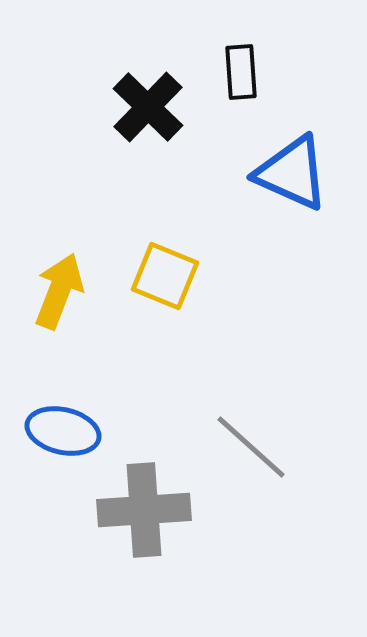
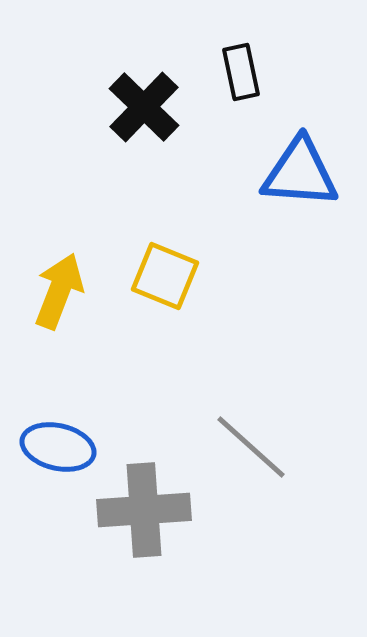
black rectangle: rotated 8 degrees counterclockwise
black cross: moved 4 px left
blue triangle: moved 8 px right; rotated 20 degrees counterclockwise
blue ellipse: moved 5 px left, 16 px down
